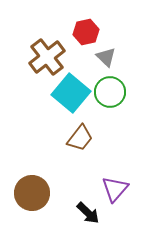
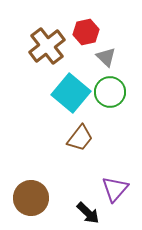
brown cross: moved 11 px up
brown circle: moved 1 px left, 5 px down
